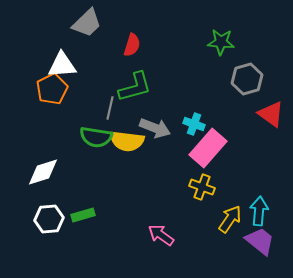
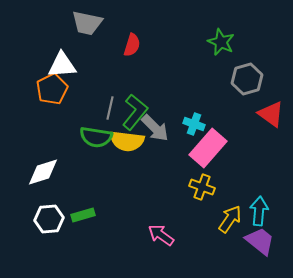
gray trapezoid: rotated 56 degrees clockwise
green star: rotated 20 degrees clockwise
green L-shape: moved 25 px down; rotated 36 degrees counterclockwise
gray arrow: rotated 24 degrees clockwise
